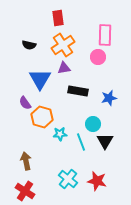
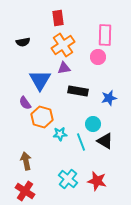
black semicircle: moved 6 px left, 3 px up; rotated 24 degrees counterclockwise
blue triangle: moved 1 px down
black triangle: rotated 30 degrees counterclockwise
